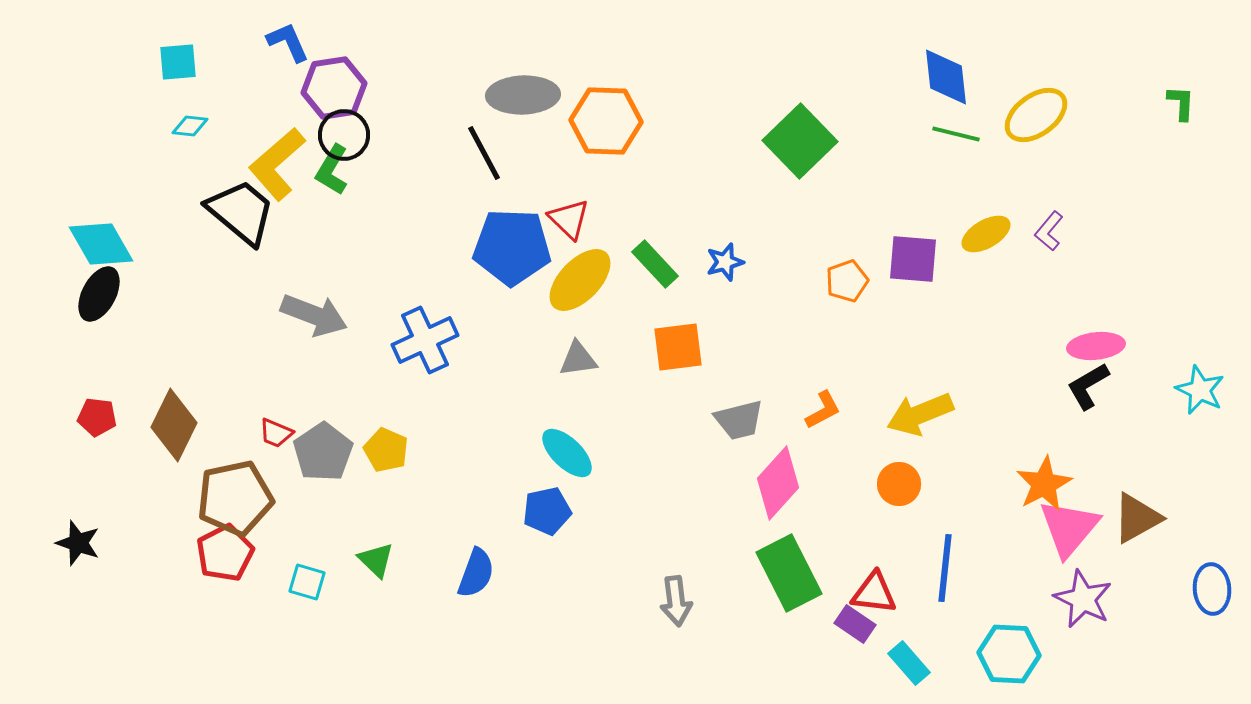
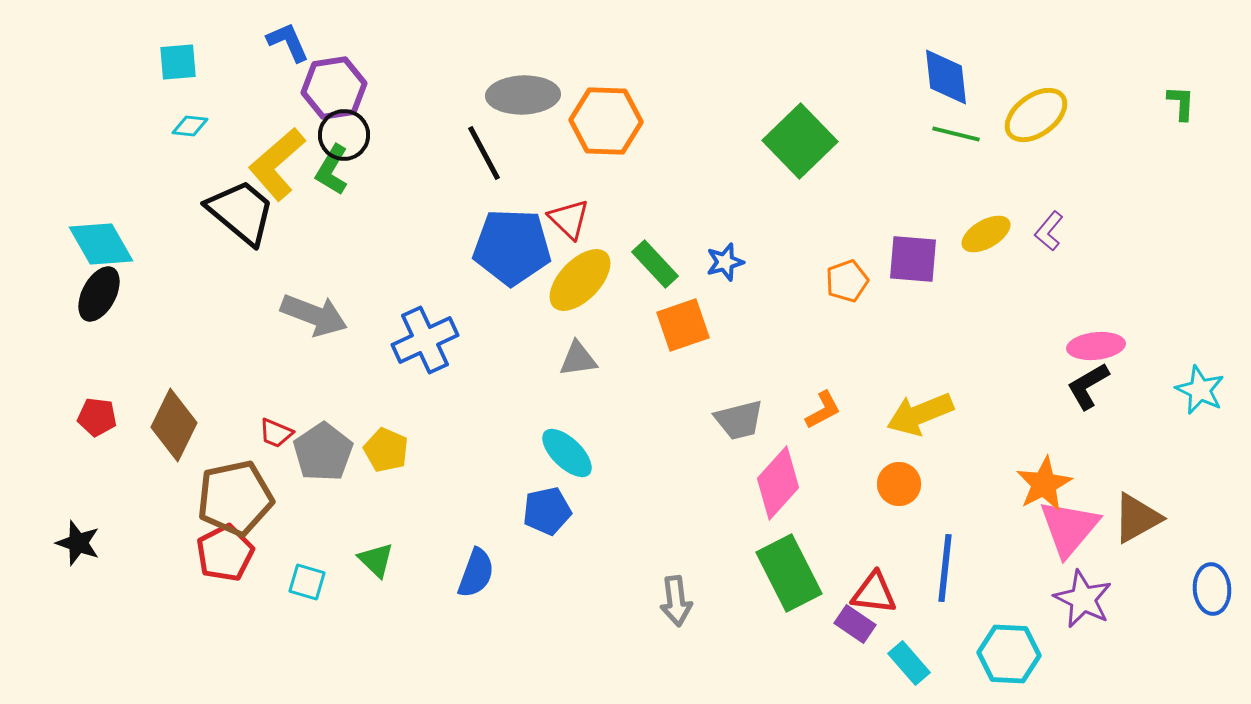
orange square at (678, 347): moved 5 px right, 22 px up; rotated 12 degrees counterclockwise
